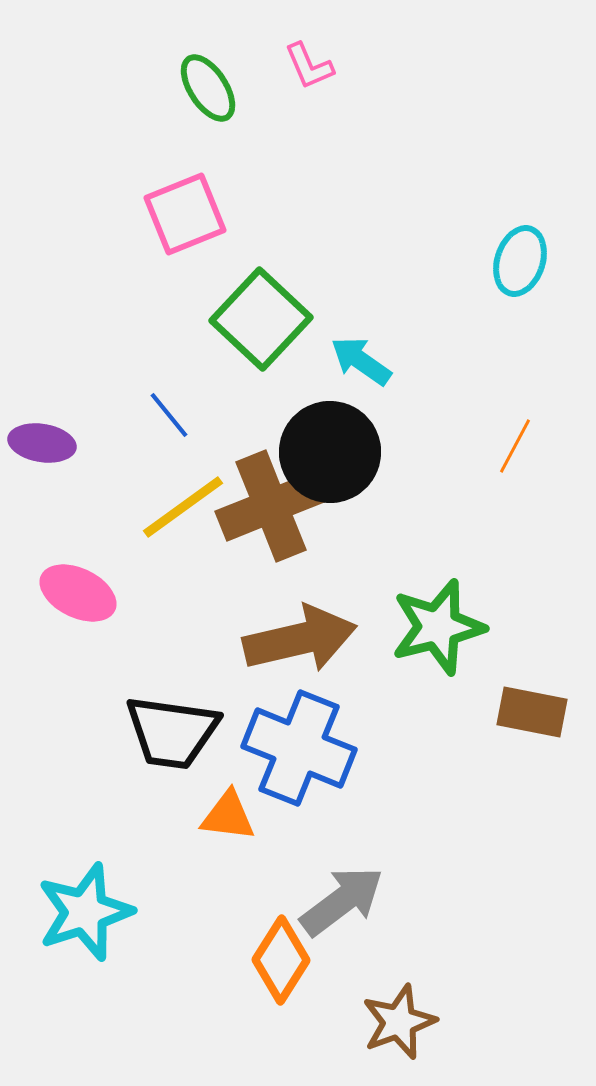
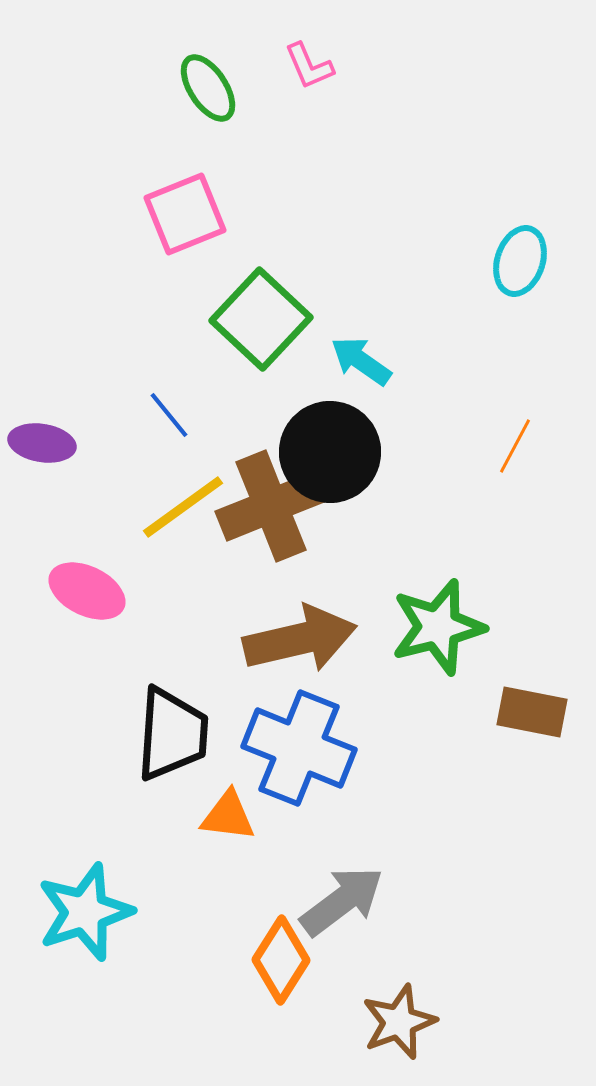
pink ellipse: moved 9 px right, 2 px up
black trapezoid: moved 2 px down; rotated 94 degrees counterclockwise
